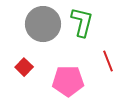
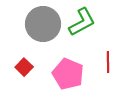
green L-shape: rotated 48 degrees clockwise
red line: moved 1 px down; rotated 20 degrees clockwise
pink pentagon: moved 7 px up; rotated 24 degrees clockwise
